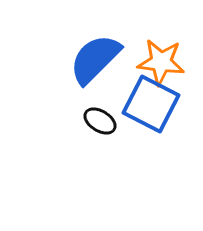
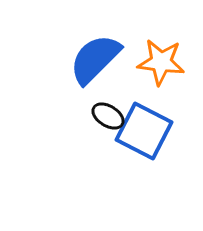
blue square: moved 7 px left, 27 px down
black ellipse: moved 8 px right, 5 px up
